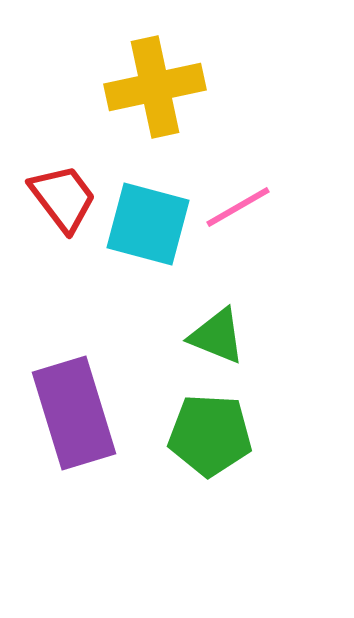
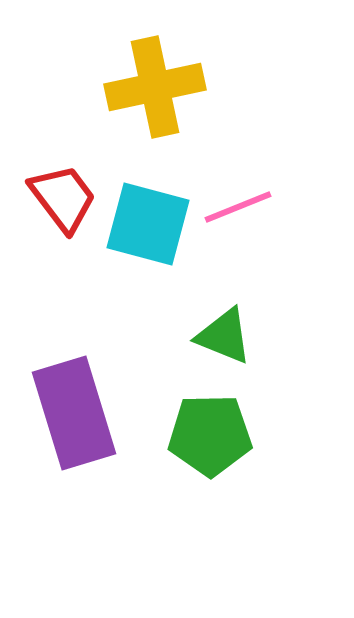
pink line: rotated 8 degrees clockwise
green triangle: moved 7 px right
green pentagon: rotated 4 degrees counterclockwise
